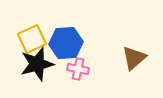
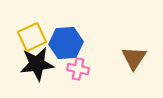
yellow square: moved 2 px up
brown triangle: rotated 16 degrees counterclockwise
black star: rotated 8 degrees clockwise
